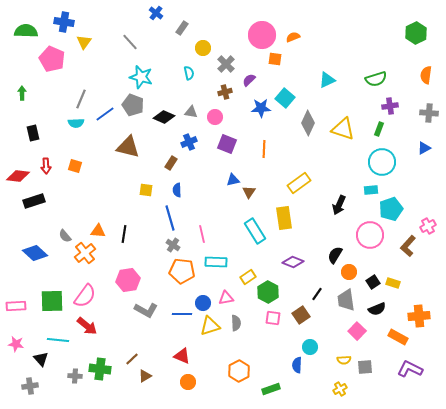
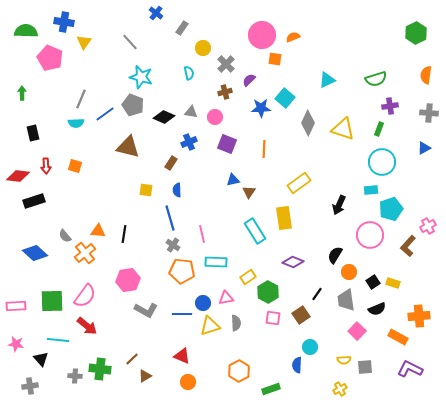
pink pentagon at (52, 59): moved 2 px left, 1 px up
